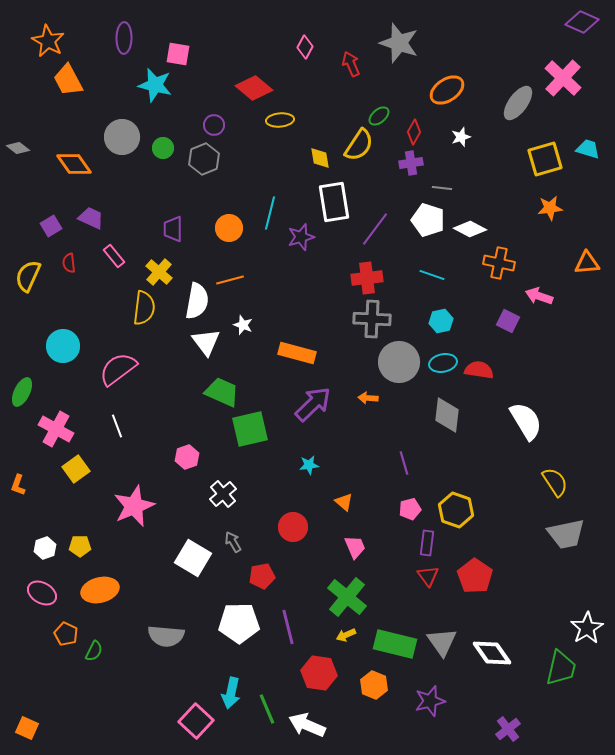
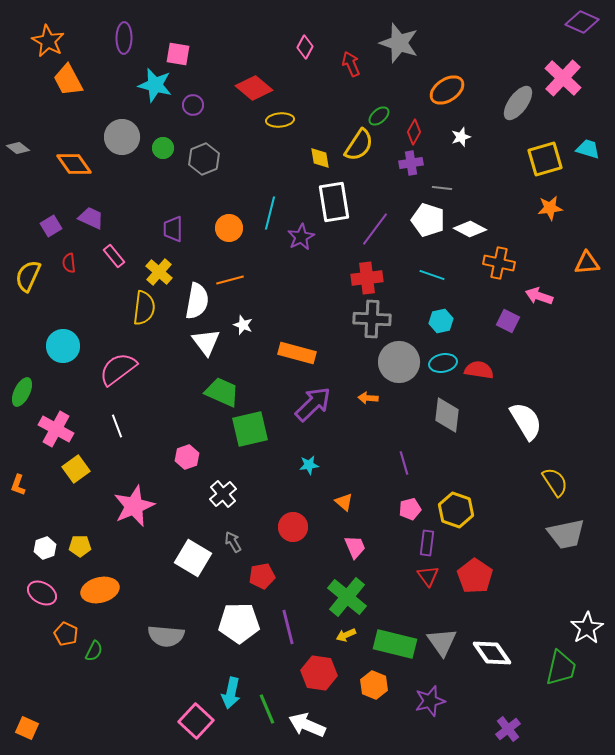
purple circle at (214, 125): moved 21 px left, 20 px up
purple star at (301, 237): rotated 12 degrees counterclockwise
